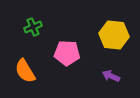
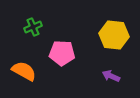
pink pentagon: moved 5 px left
orange semicircle: moved 1 px left; rotated 150 degrees clockwise
